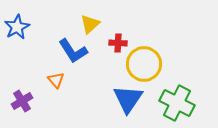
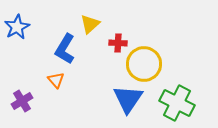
blue L-shape: moved 8 px left, 2 px up; rotated 64 degrees clockwise
